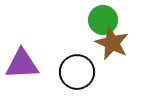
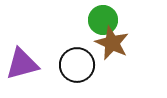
purple triangle: rotated 12 degrees counterclockwise
black circle: moved 7 px up
